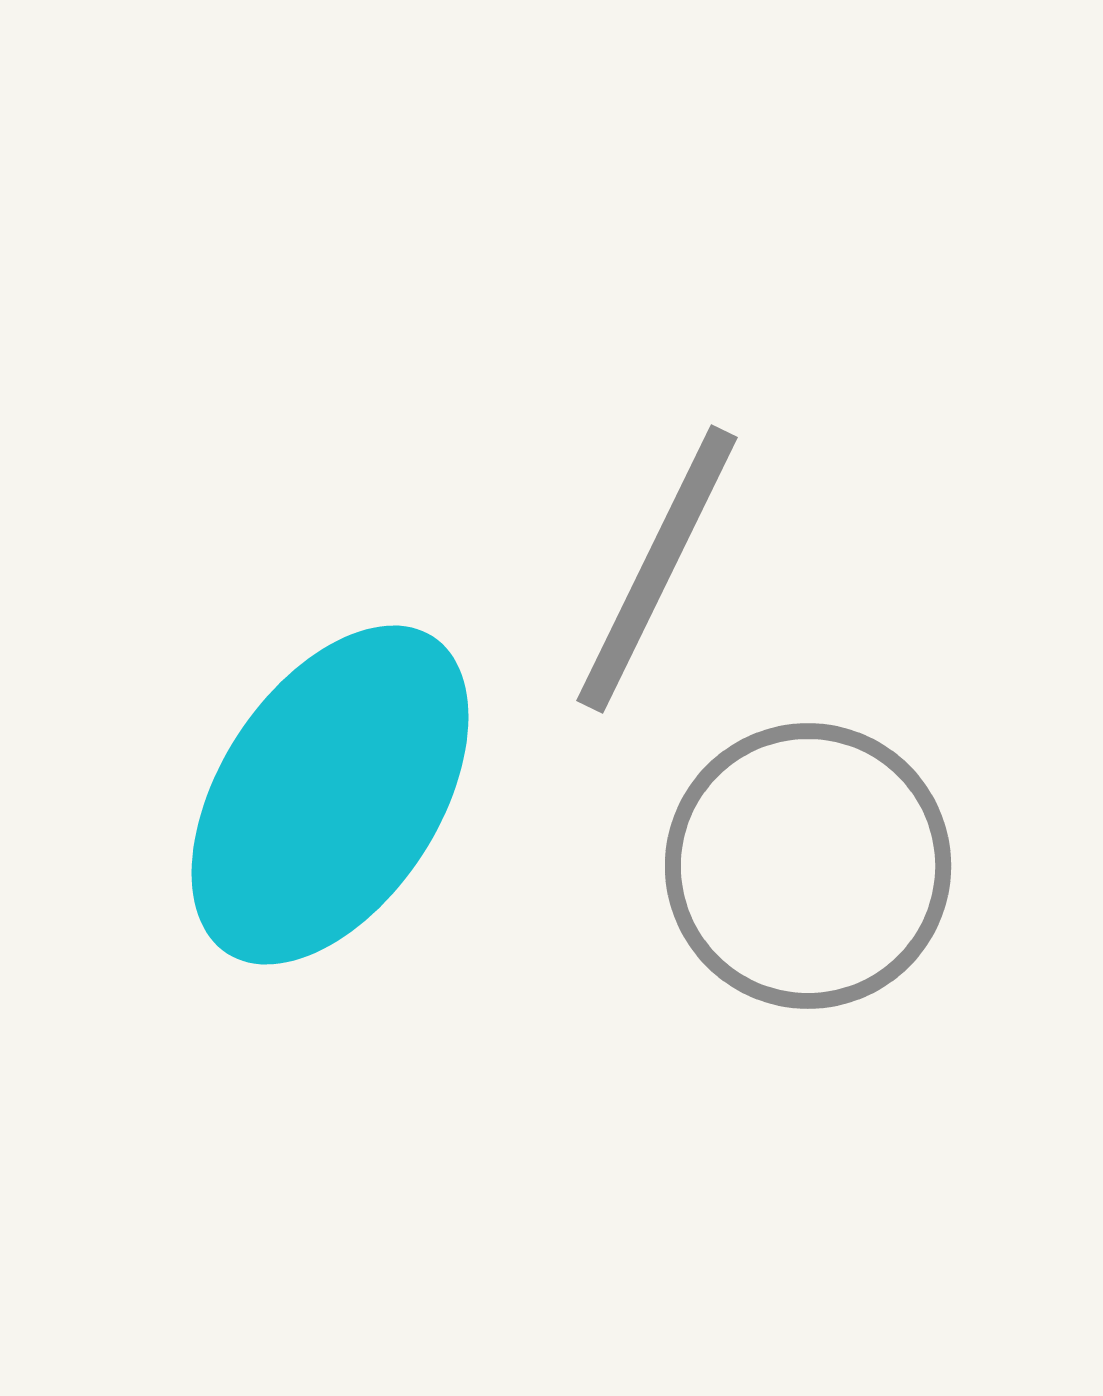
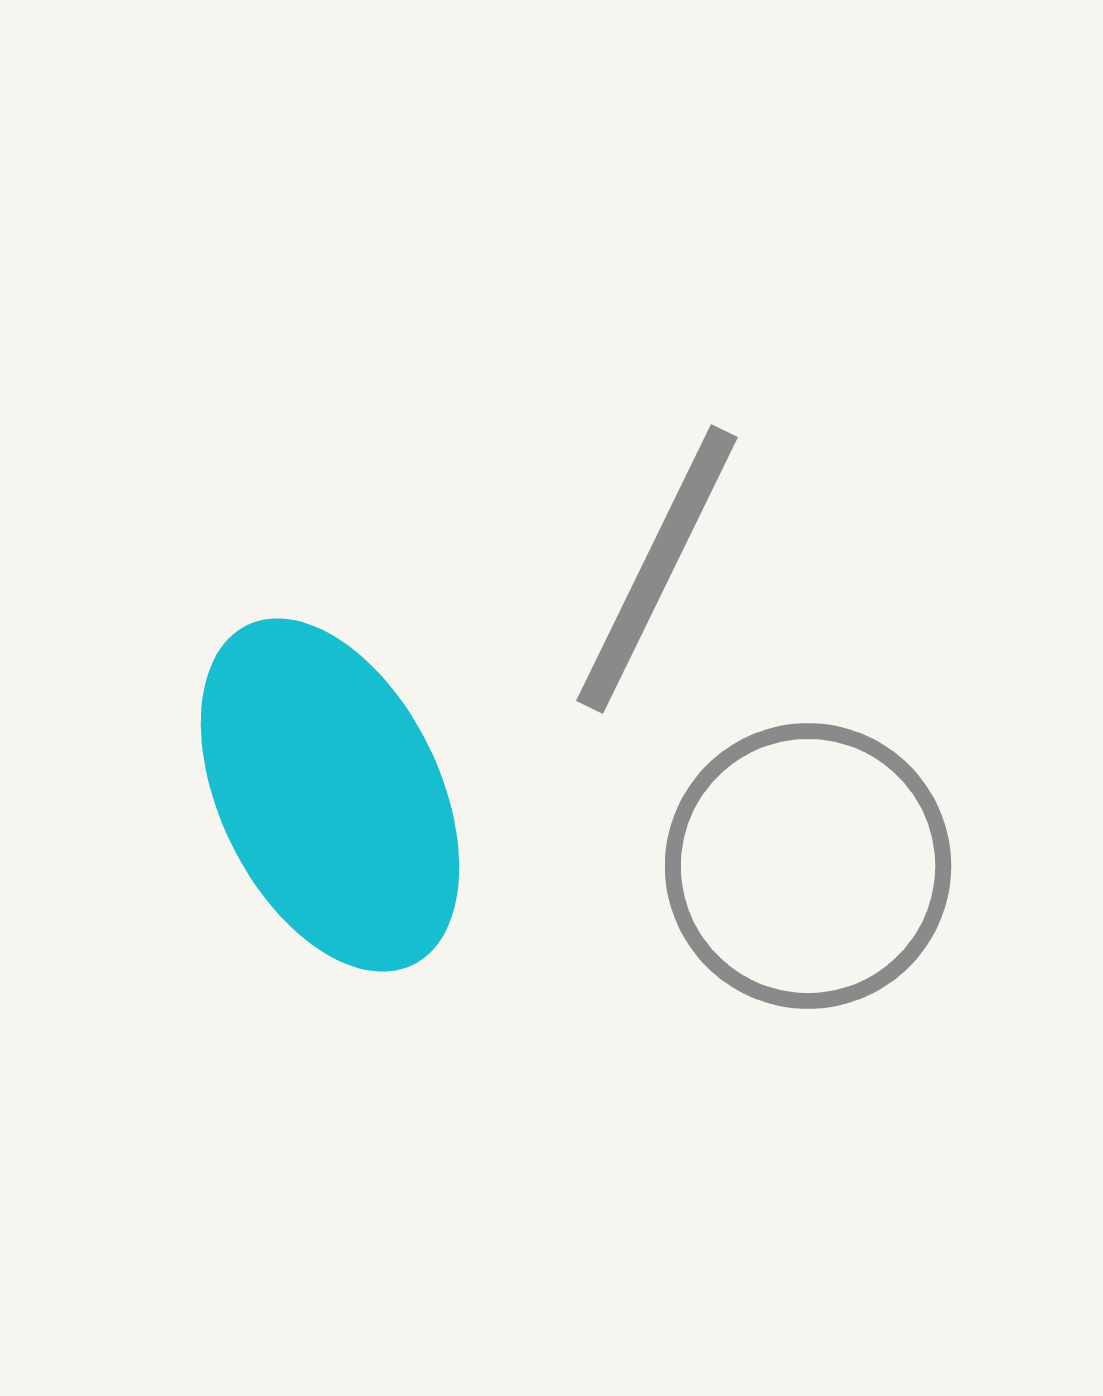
cyan ellipse: rotated 59 degrees counterclockwise
